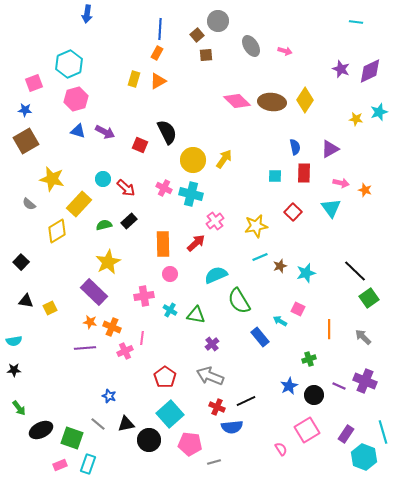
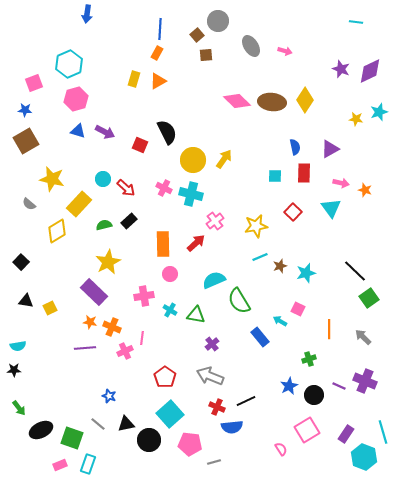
cyan semicircle at (216, 275): moved 2 px left, 5 px down
cyan semicircle at (14, 341): moved 4 px right, 5 px down
